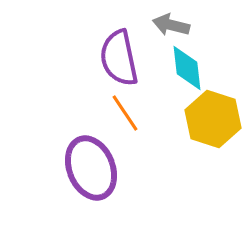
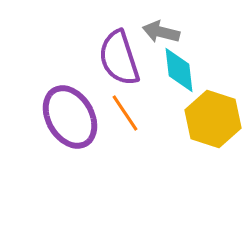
gray arrow: moved 10 px left, 7 px down
purple semicircle: rotated 6 degrees counterclockwise
cyan diamond: moved 8 px left, 2 px down
purple ellipse: moved 21 px left, 51 px up; rotated 8 degrees counterclockwise
